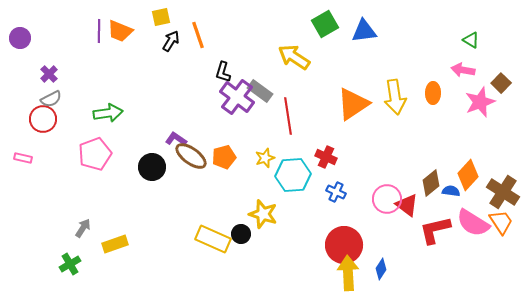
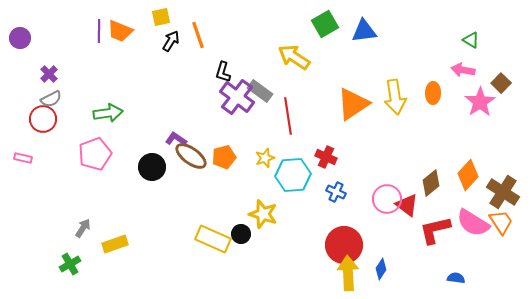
pink star at (480, 102): rotated 12 degrees counterclockwise
blue semicircle at (451, 191): moved 5 px right, 87 px down
